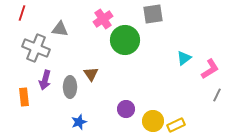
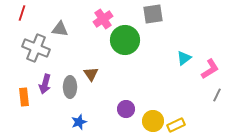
purple arrow: moved 4 px down
